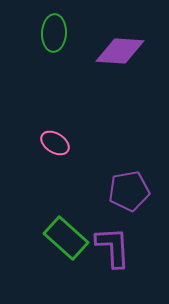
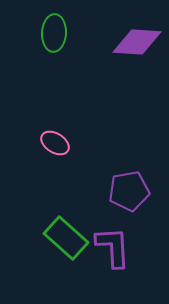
purple diamond: moved 17 px right, 9 px up
